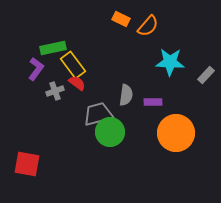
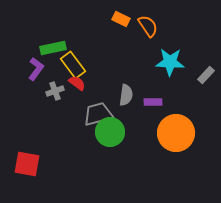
orange semicircle: rotated 75 degrees counterclockwise
